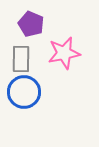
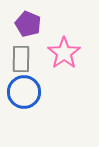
purple pentagon: moved 3 px left
pink star: rotated 24 degrees counterclockwise
